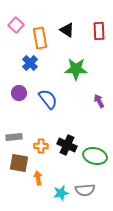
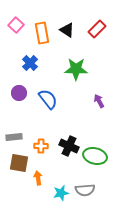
red rectangle: moved 2 px left, 2 px up; rotated 48 degrees clockwise
orange rectangle: moved 2 px right, 5 px up
black cross: moved 2 px right, 1 px down
